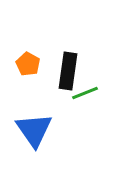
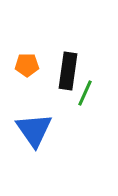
orange pentagon: moved 1 px left, 1 px down; rotated 30 degrees counterclockwise
green line: rotated 44 degrees counterclockwise
